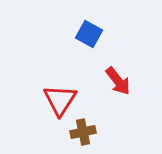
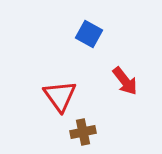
red arrow: moved 7 px right
red triangle: moved 4 px up; rotated 9 degrees counterclockwise
